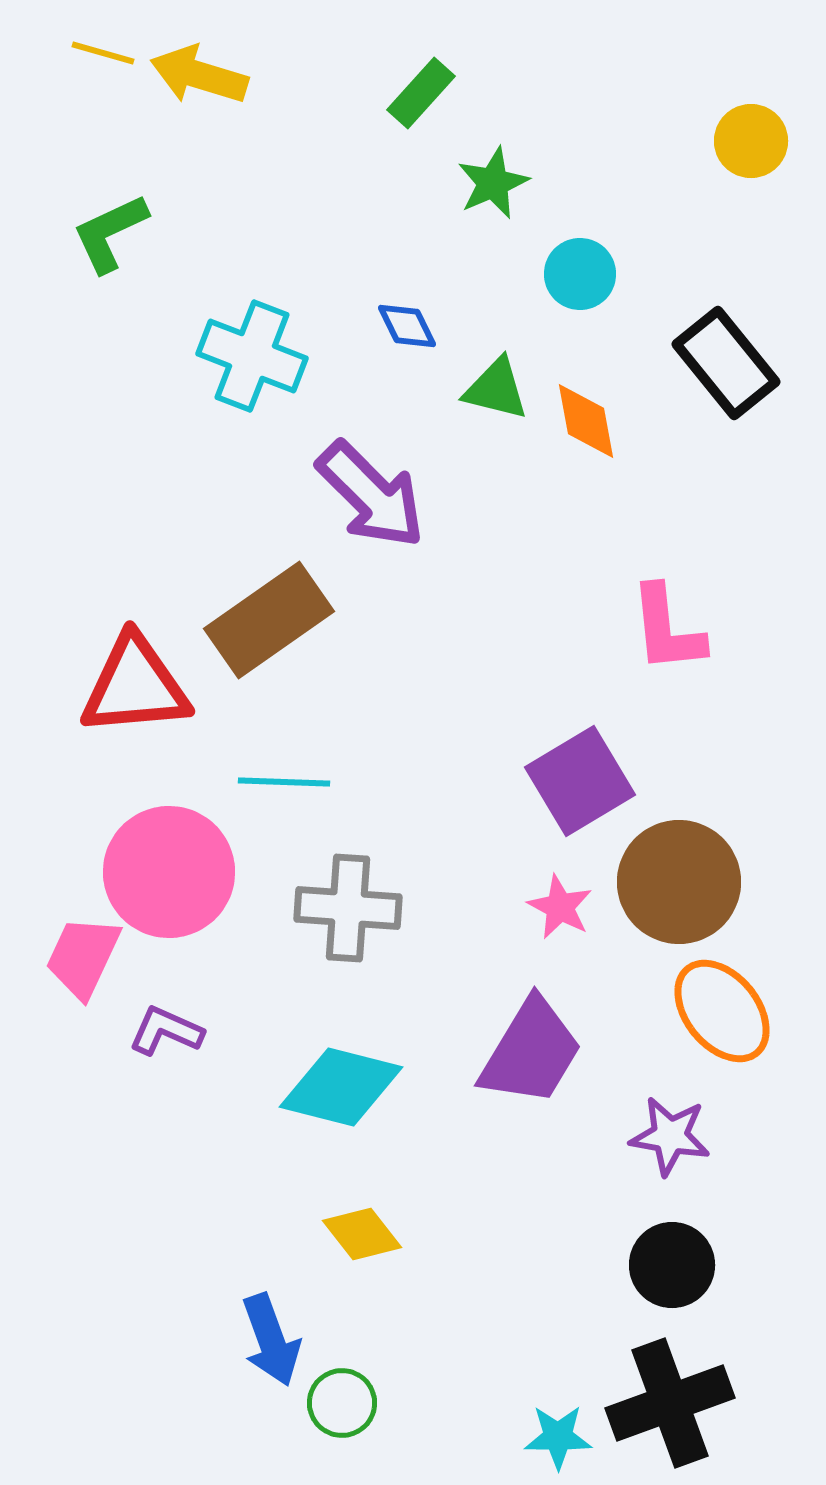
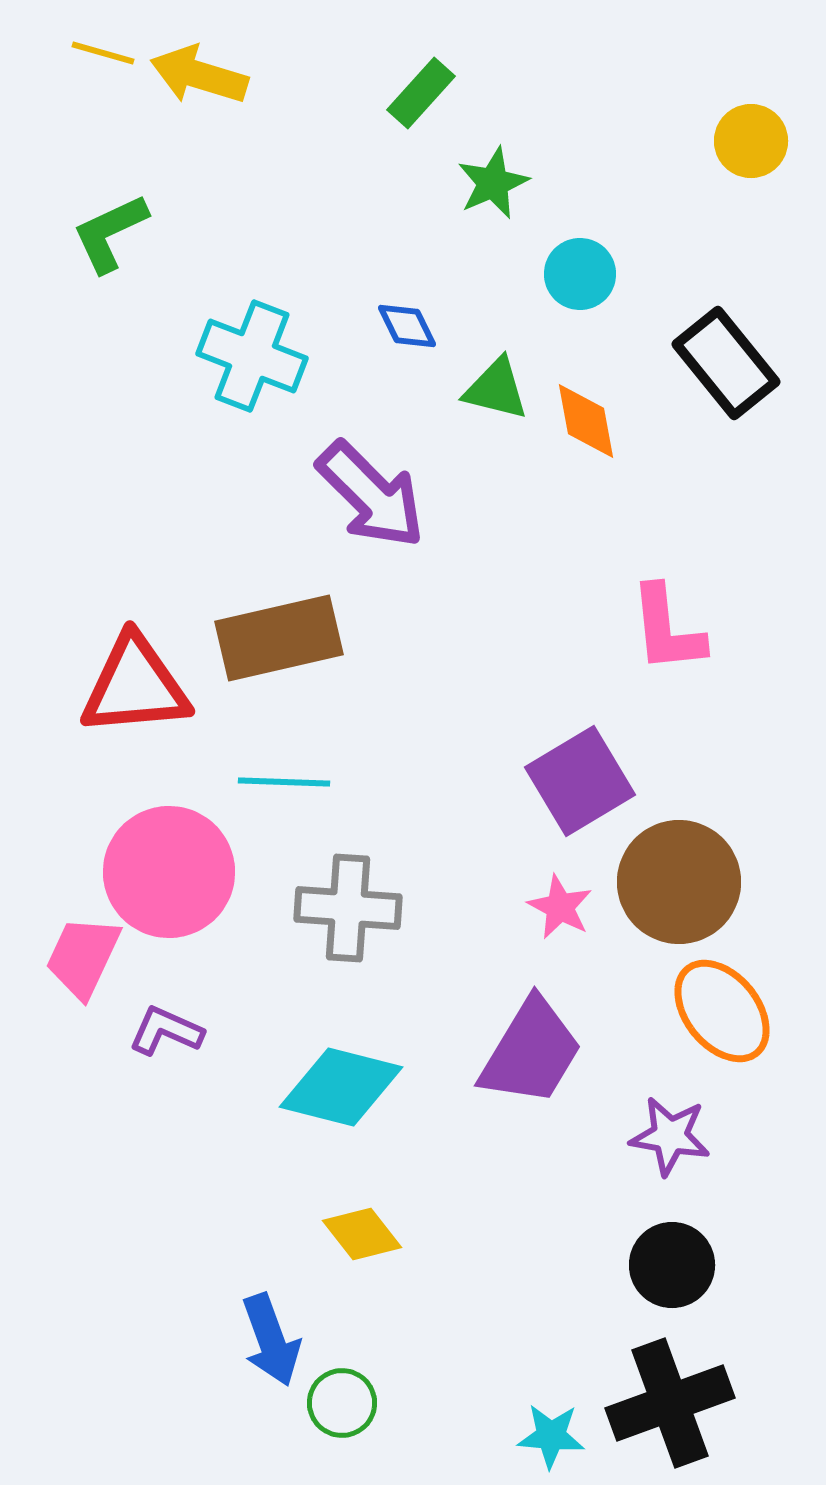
brown rectangle: moved 10 px right, 18 px down; rotated 22 degrees clockwise
cyan star: moved 7 px left, 1 px up; rotated 4 degrees clockwise
